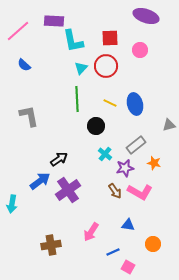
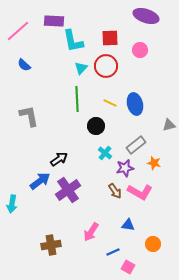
cyan cross: moved 1 px up
